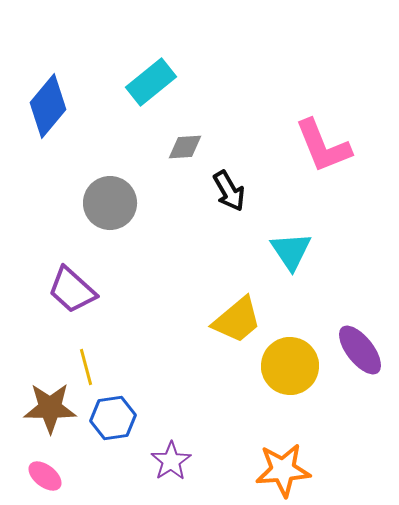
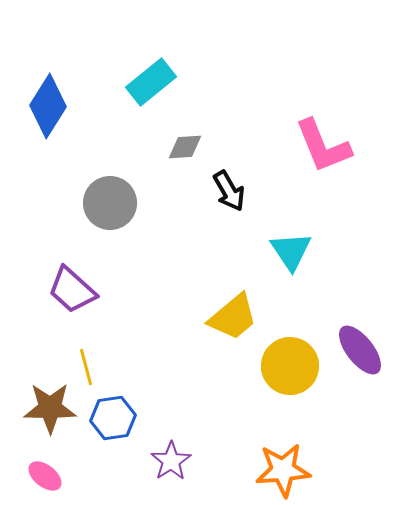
blue diamond: rotated 8 degrees counterclockwise
yellow trapezoid: moved 4 px left, 3 px up
